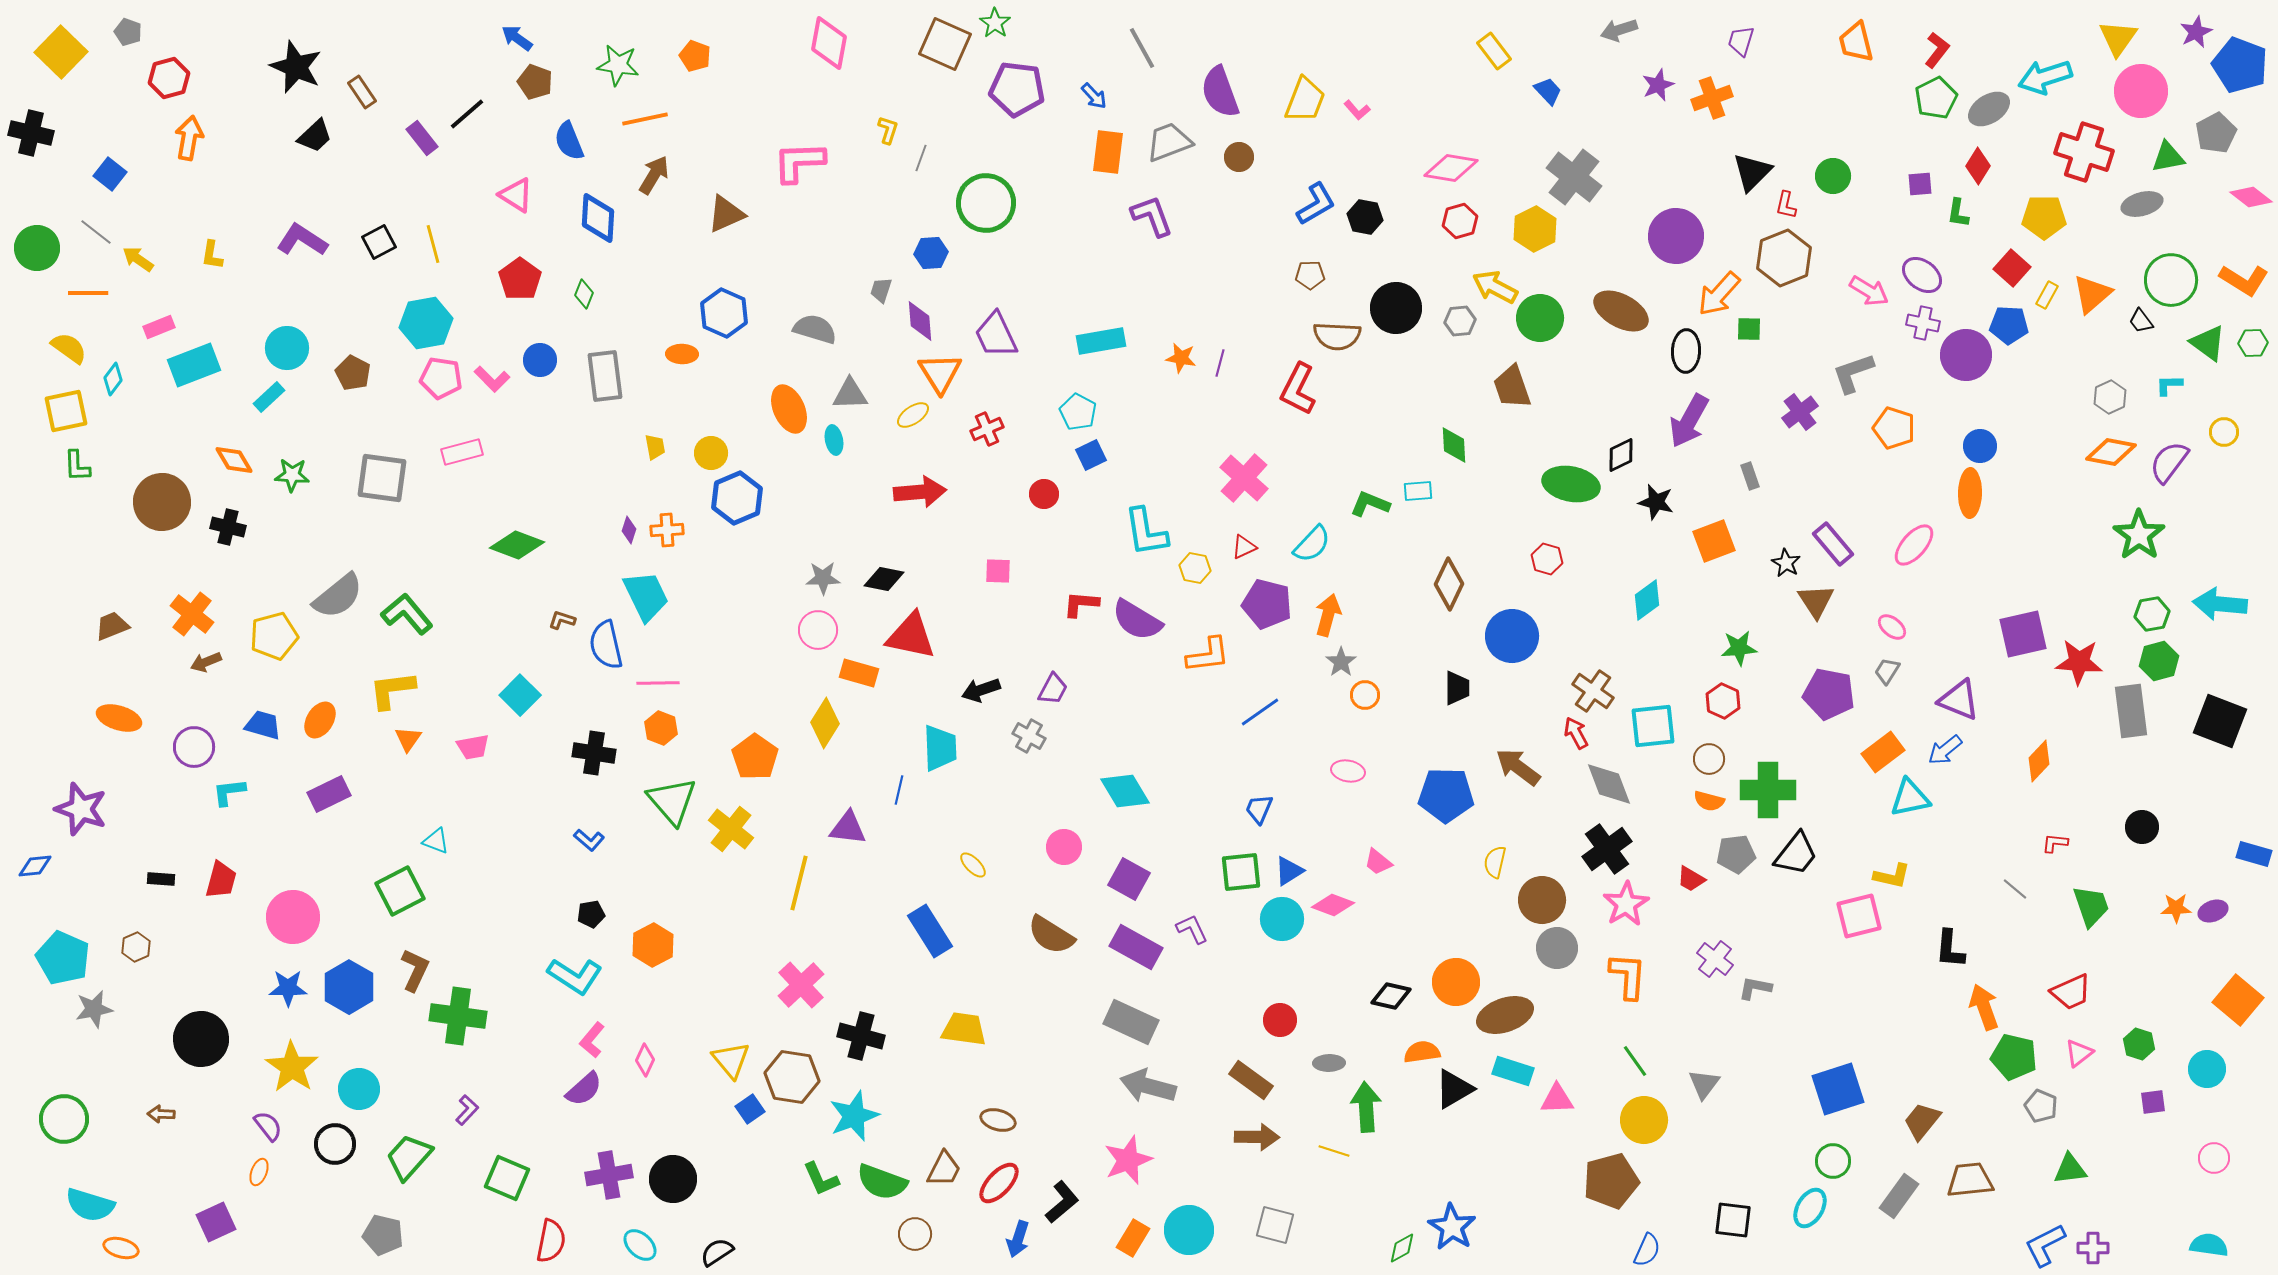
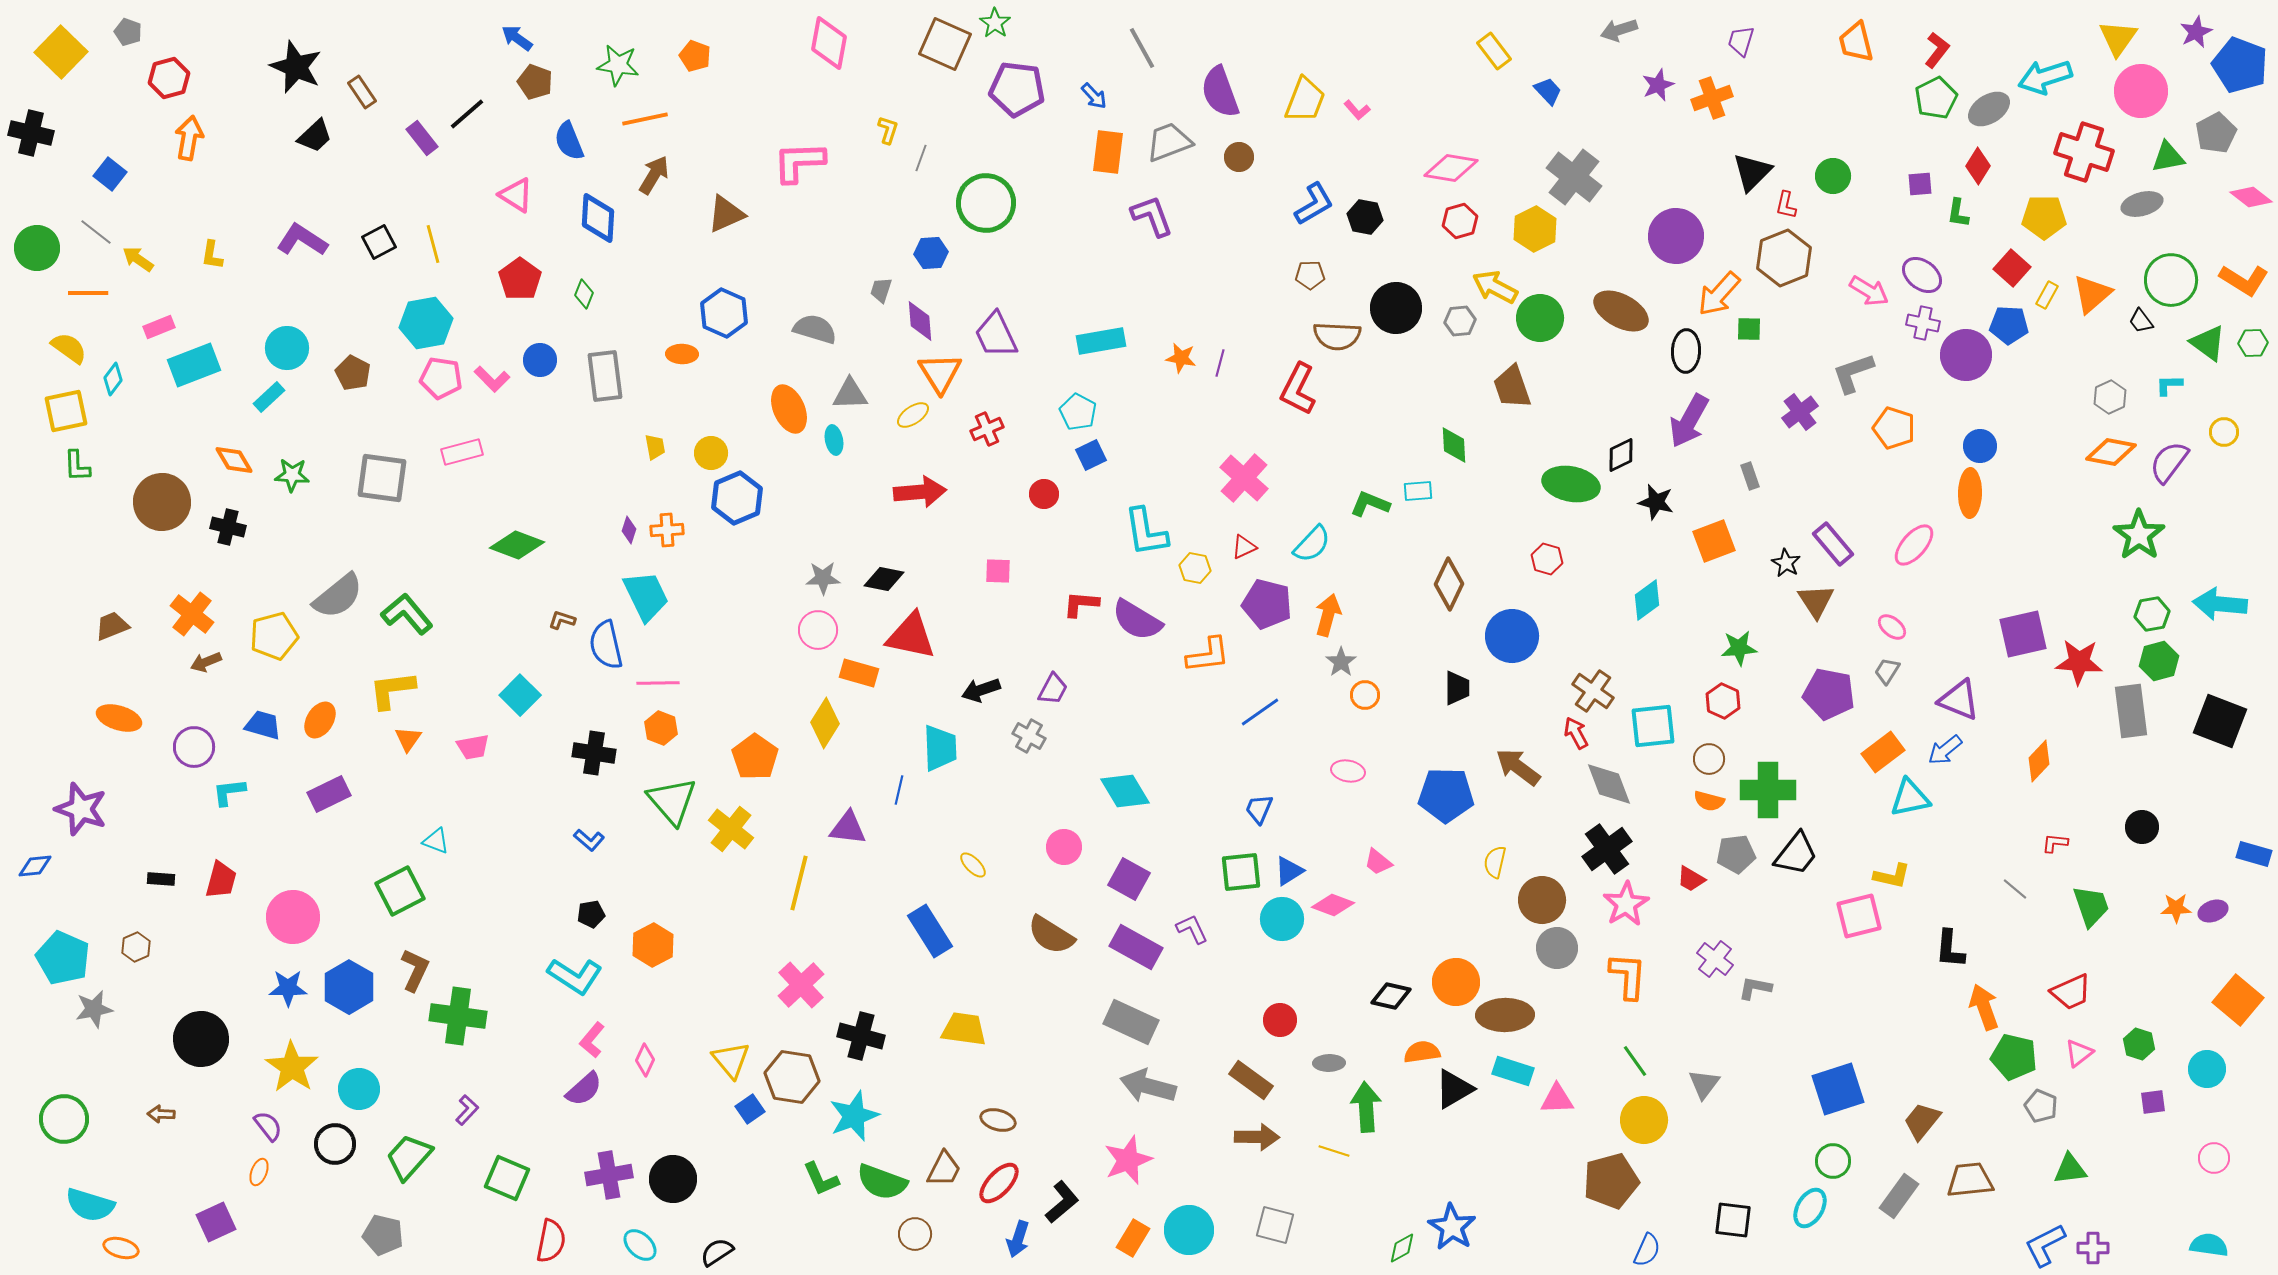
blue L-shape at (1316, 204): moved 2 px left
brown ellipse at (1505, 1015): rotated 18 degrees clockwise
